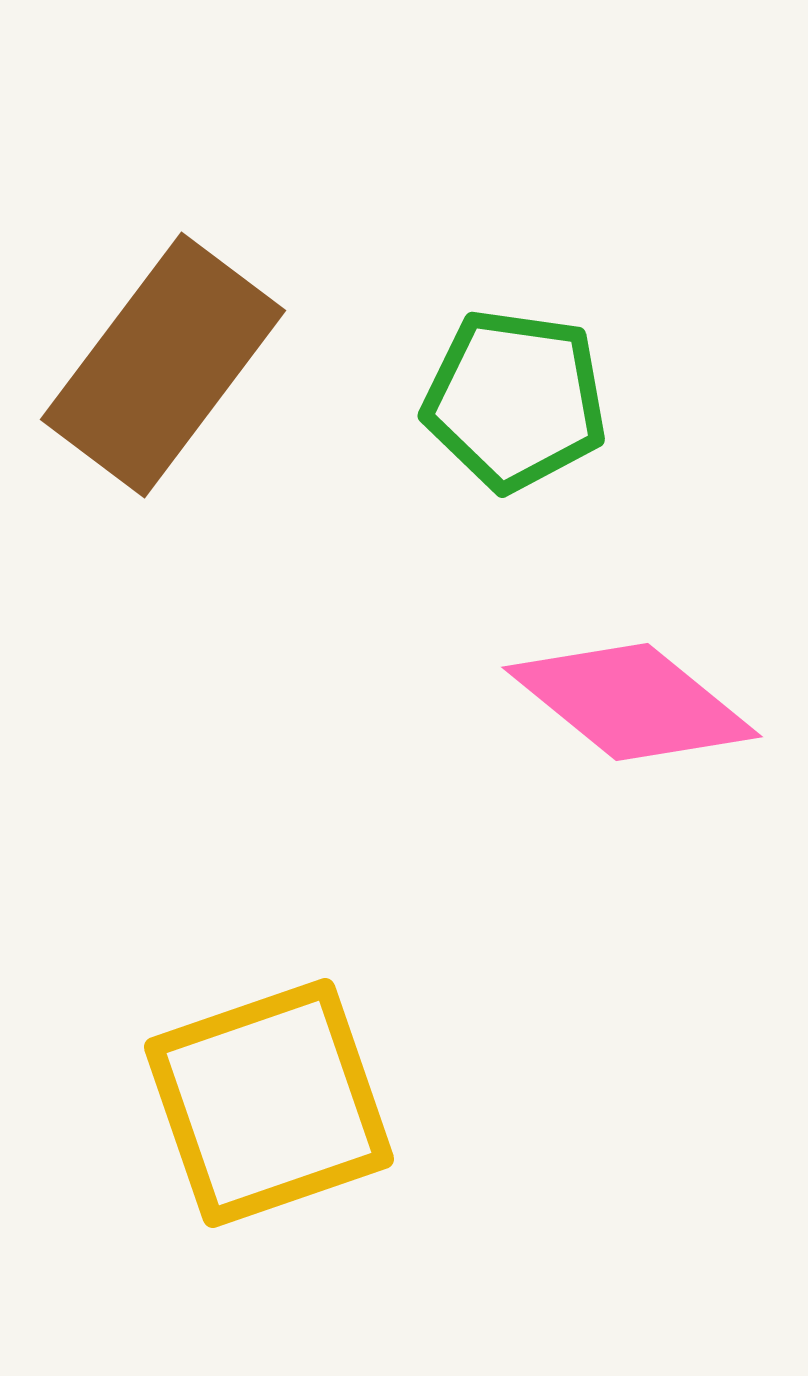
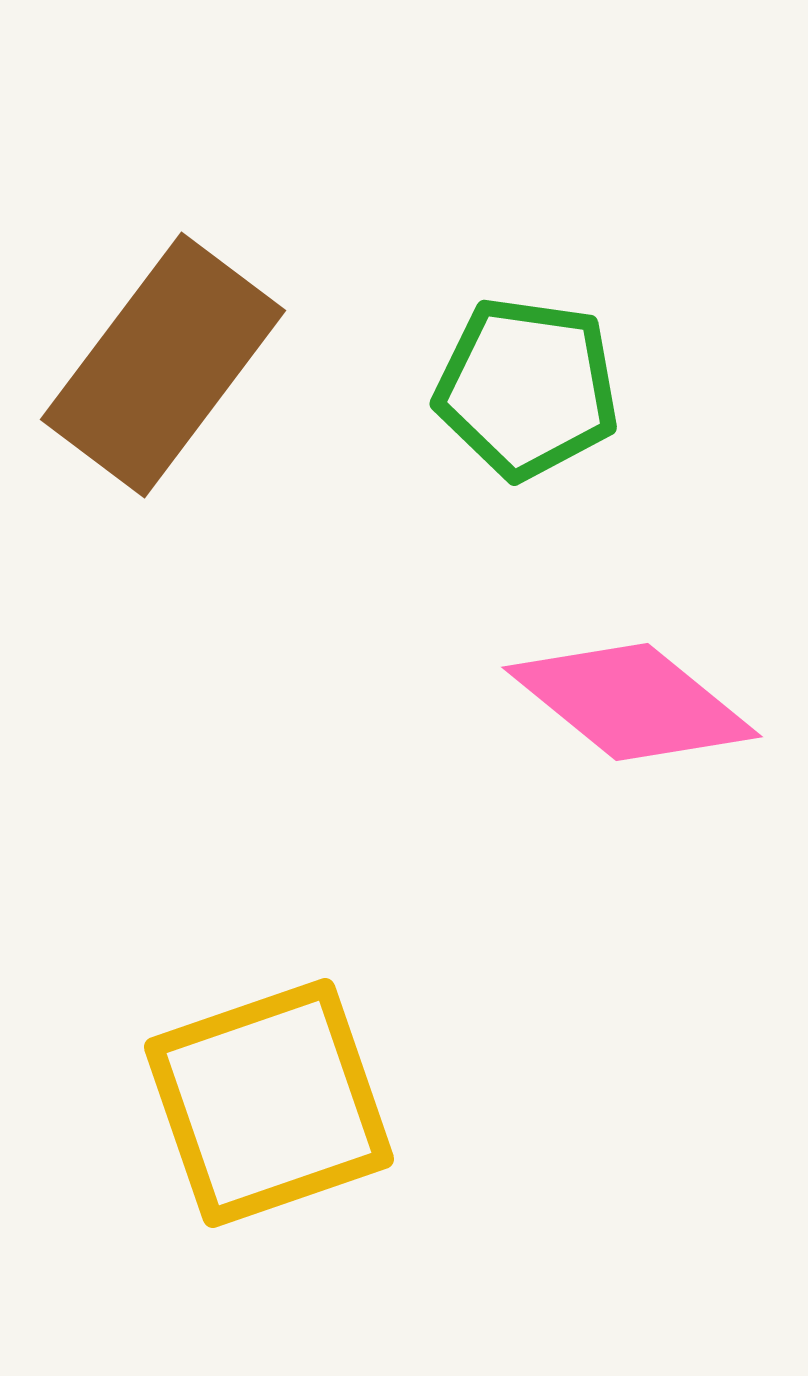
green pentagon: moved 12 px right, 12 px up
